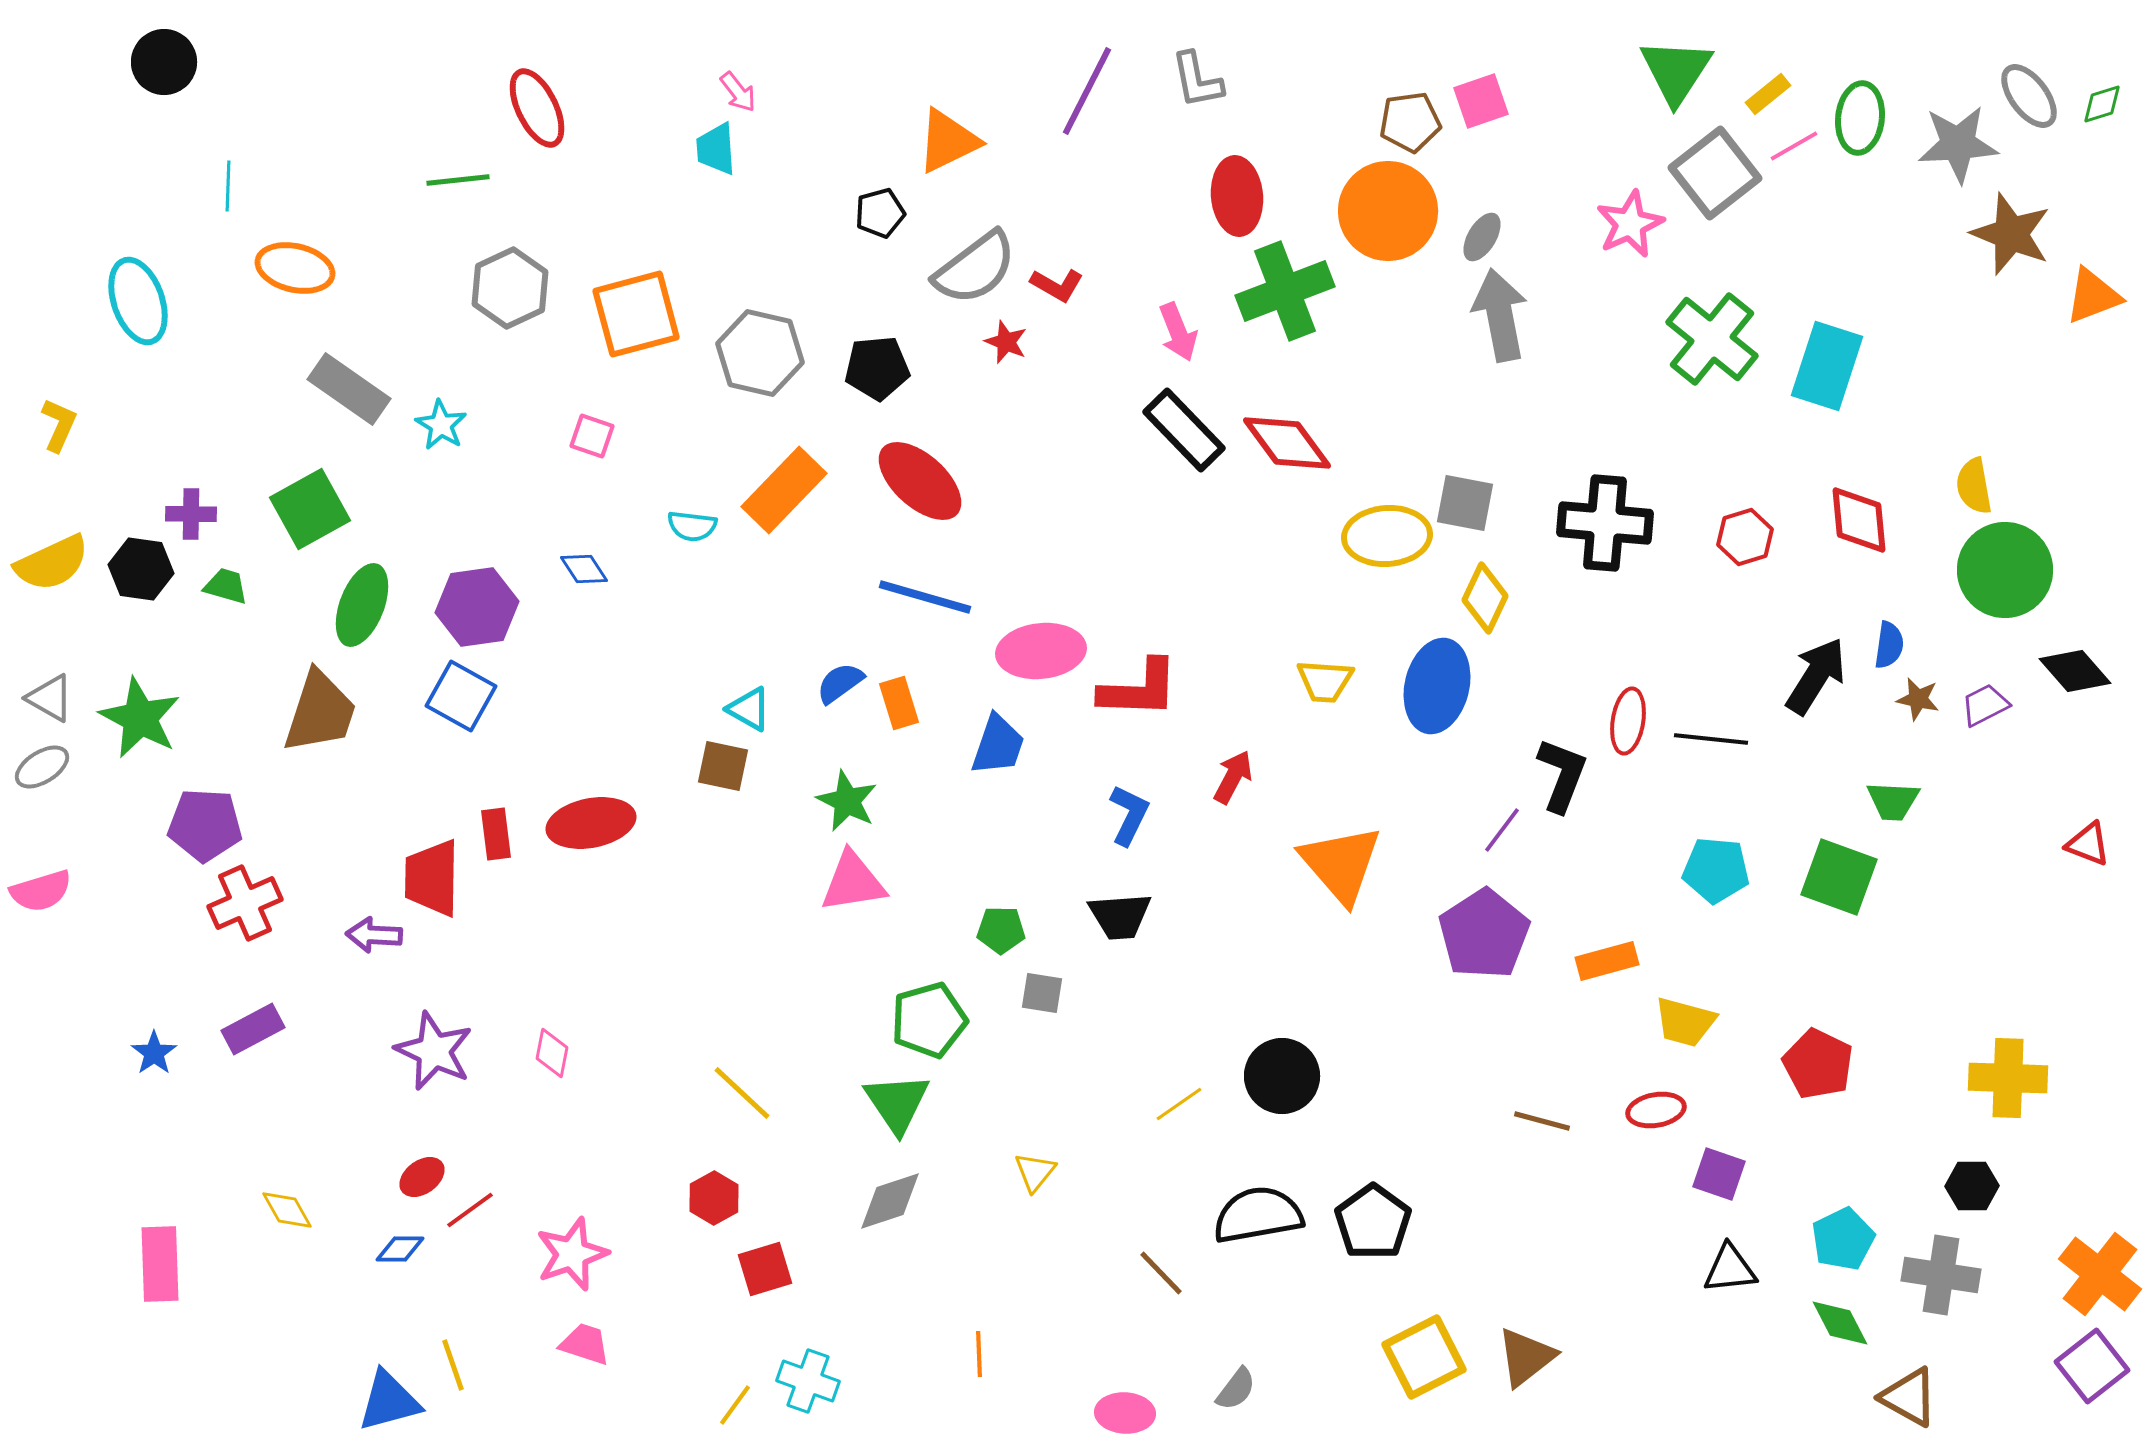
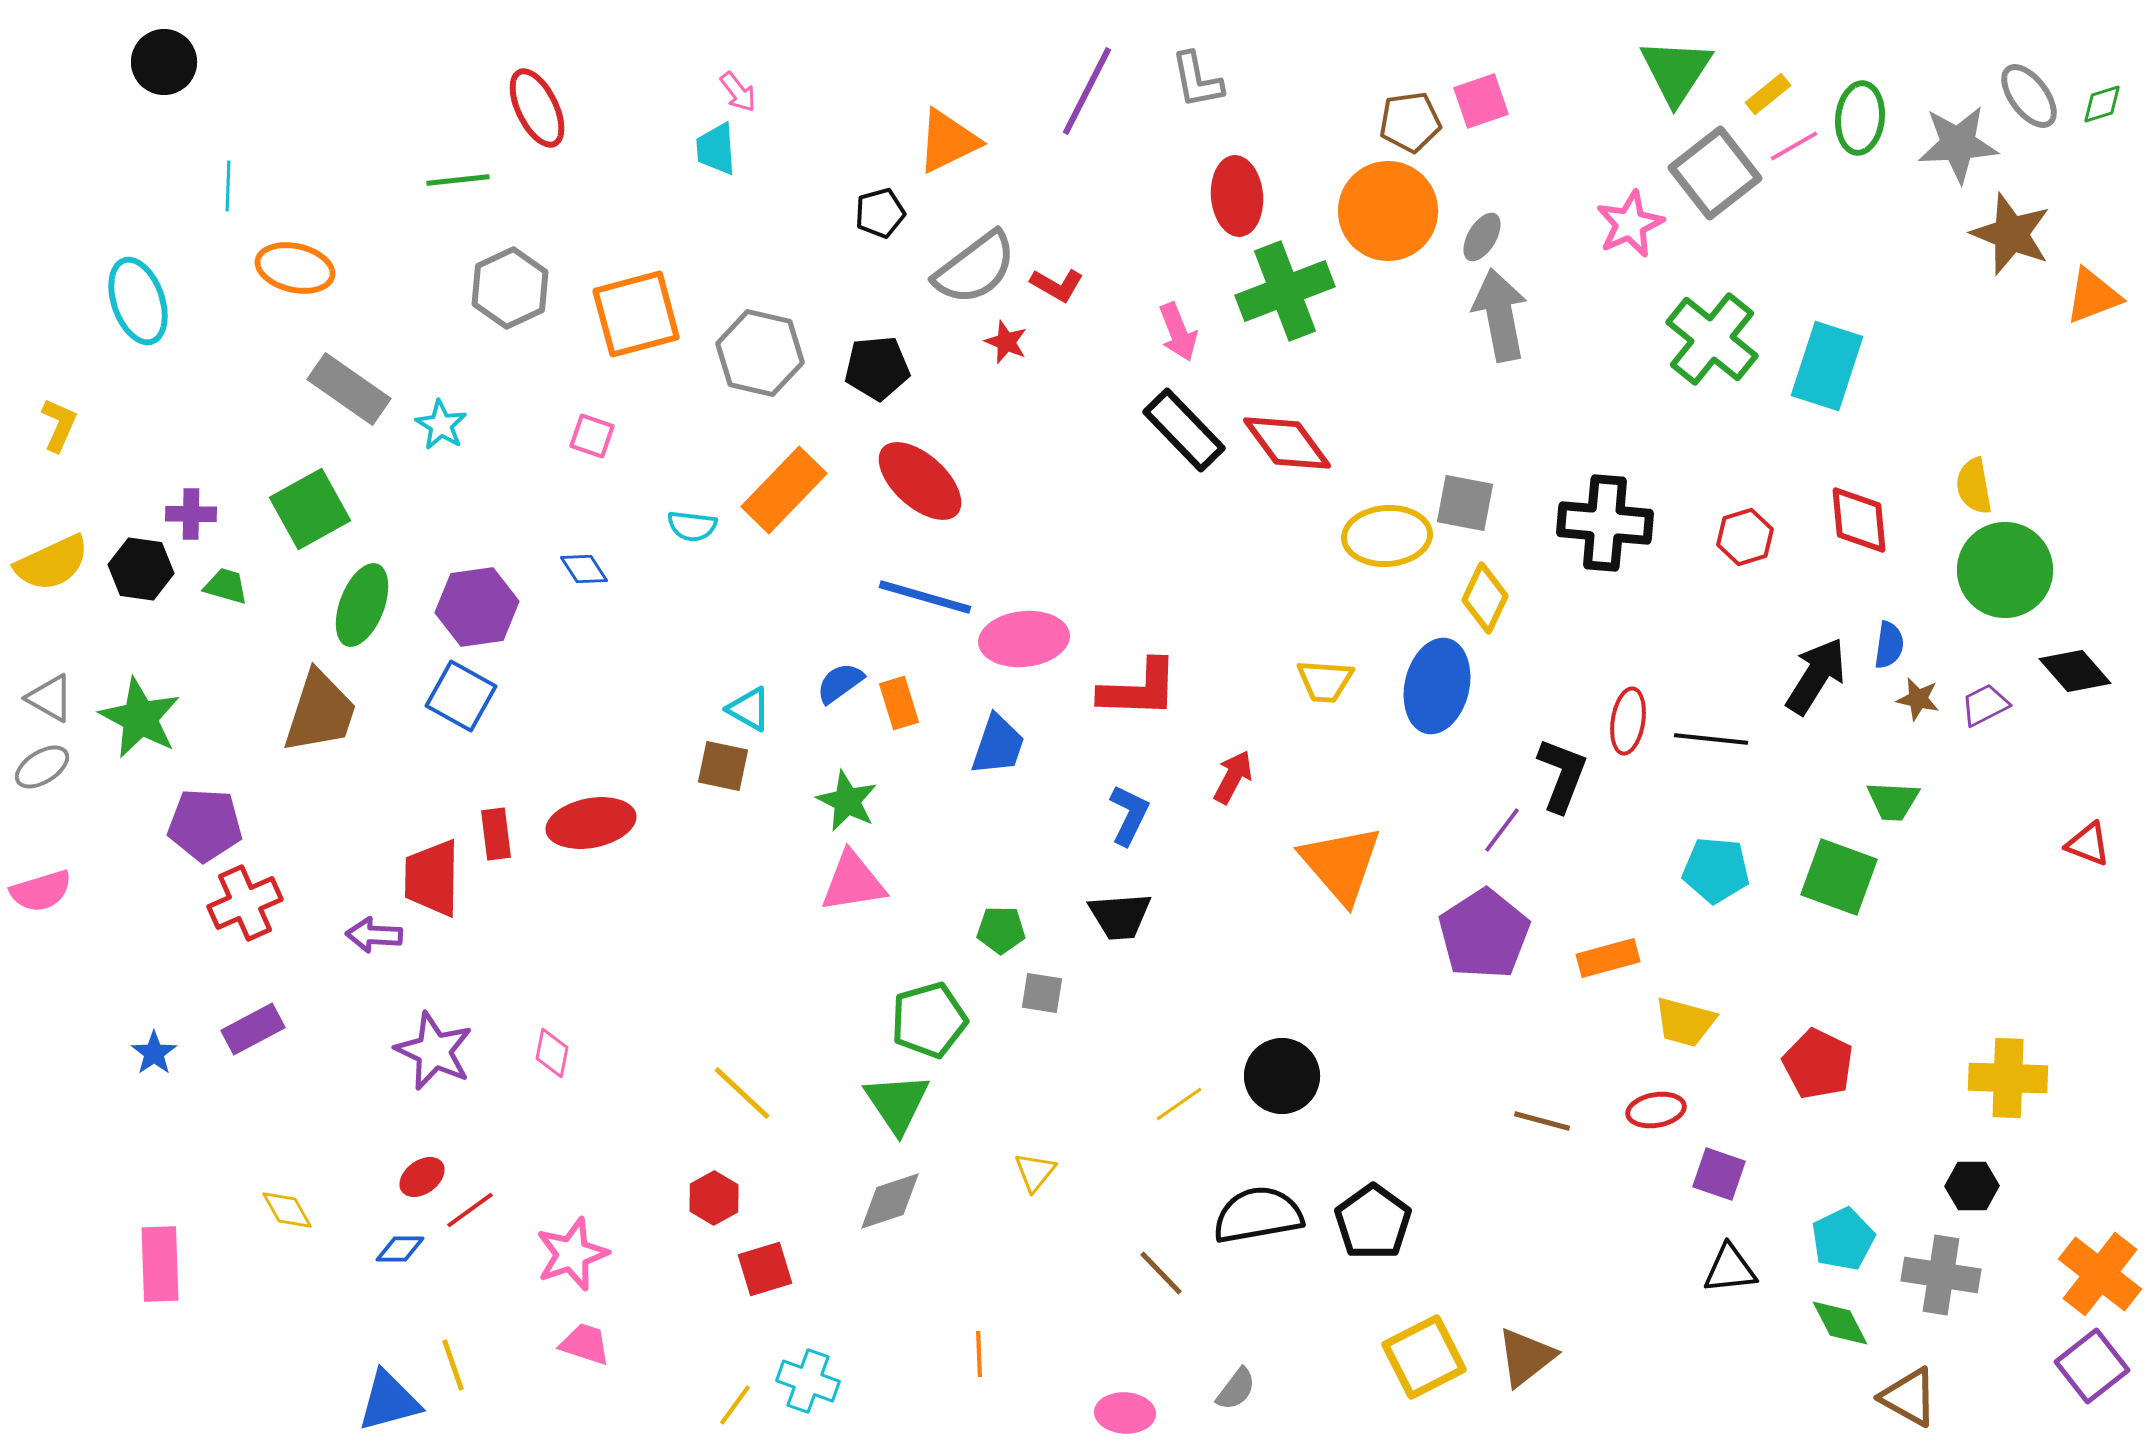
pink ellipse at (1041, 651): moved 17 px left, 12 px up
orange rectangle at (1607, 961): moved 1 px right, 3 px up
